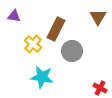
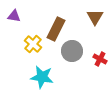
brown triangle: moved 3 px left
red cross: moved 29 px up
